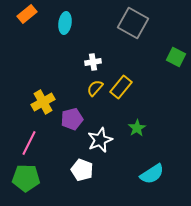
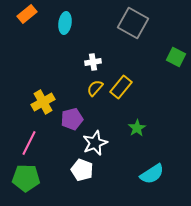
white star: moved 5 px left, 3 px down
